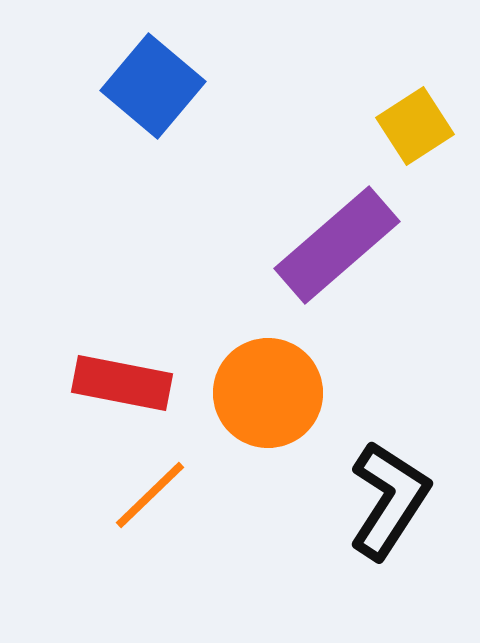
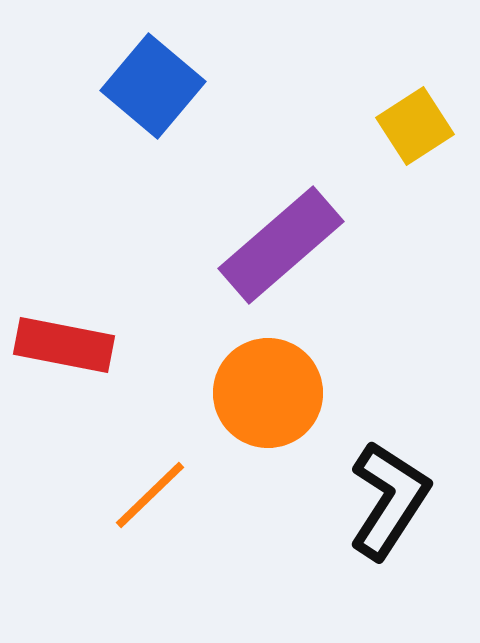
purple rectangle: moved 56 px left
red rectangle: moved 58 px left, 38 px up
